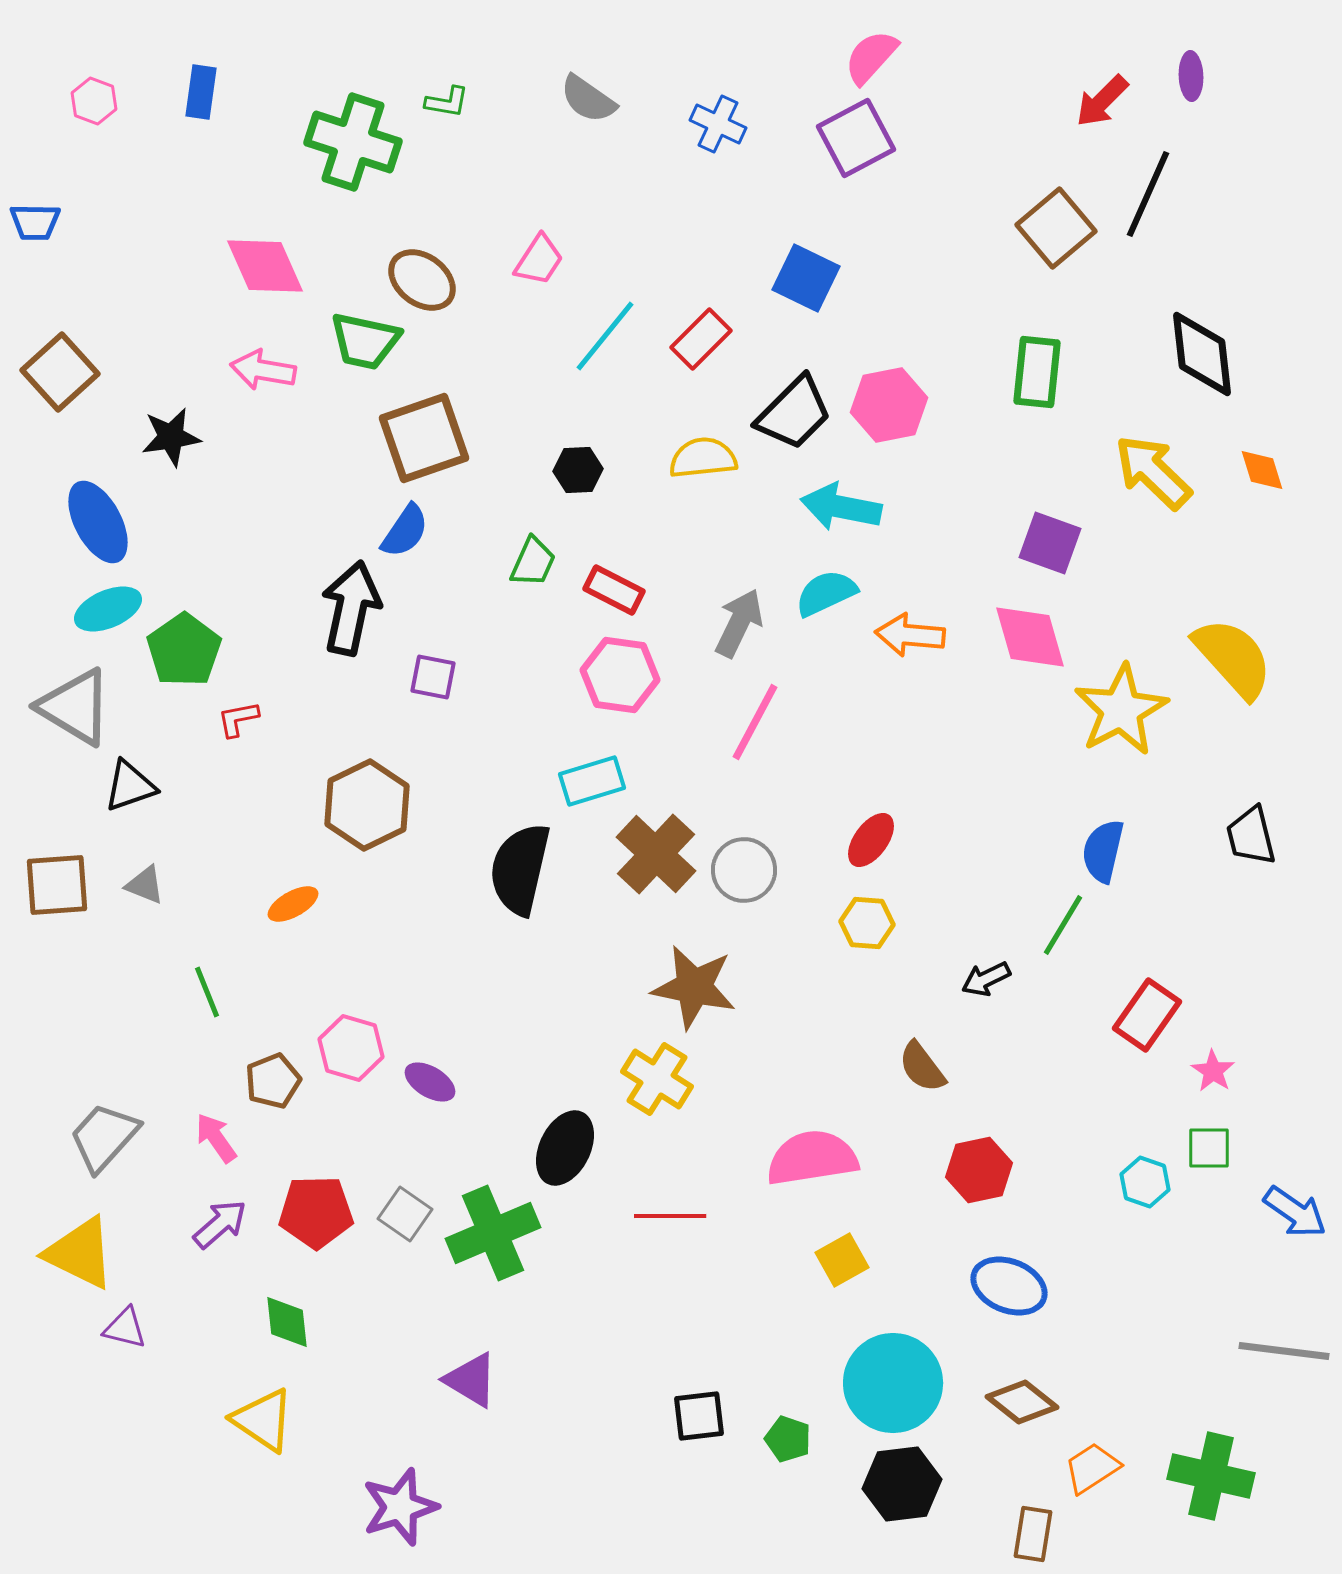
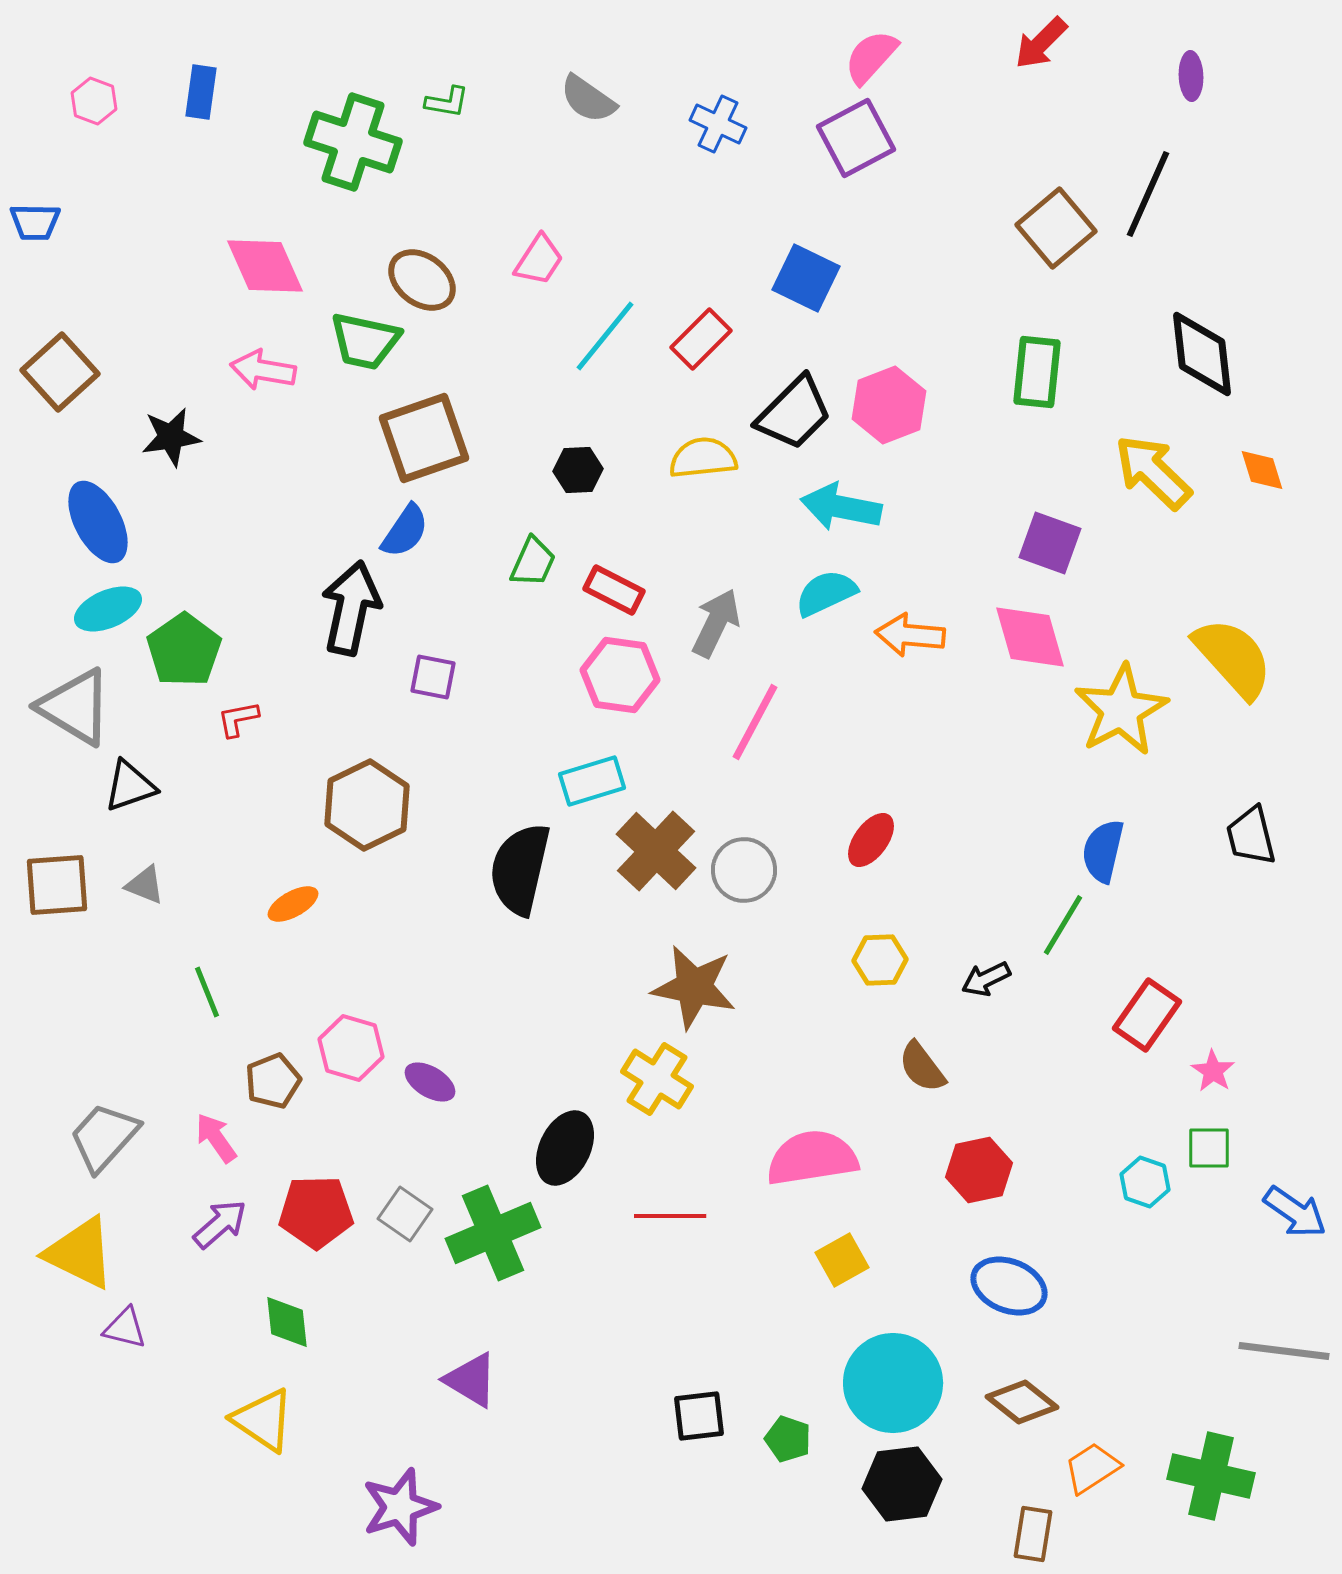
red arrow at (1102, 101): moved 61 px left, 58 px up
pink hexagon at (889, 405): rotated 10 degrees counterclockwise
gray arrow at (739, 623): moved 23 px left
brown cross at (656, 854): moved 3 px up
yellow hexagon at (867, 923): moved 13 px right, 37 px down; rotated 6 degrees counterclockwise
